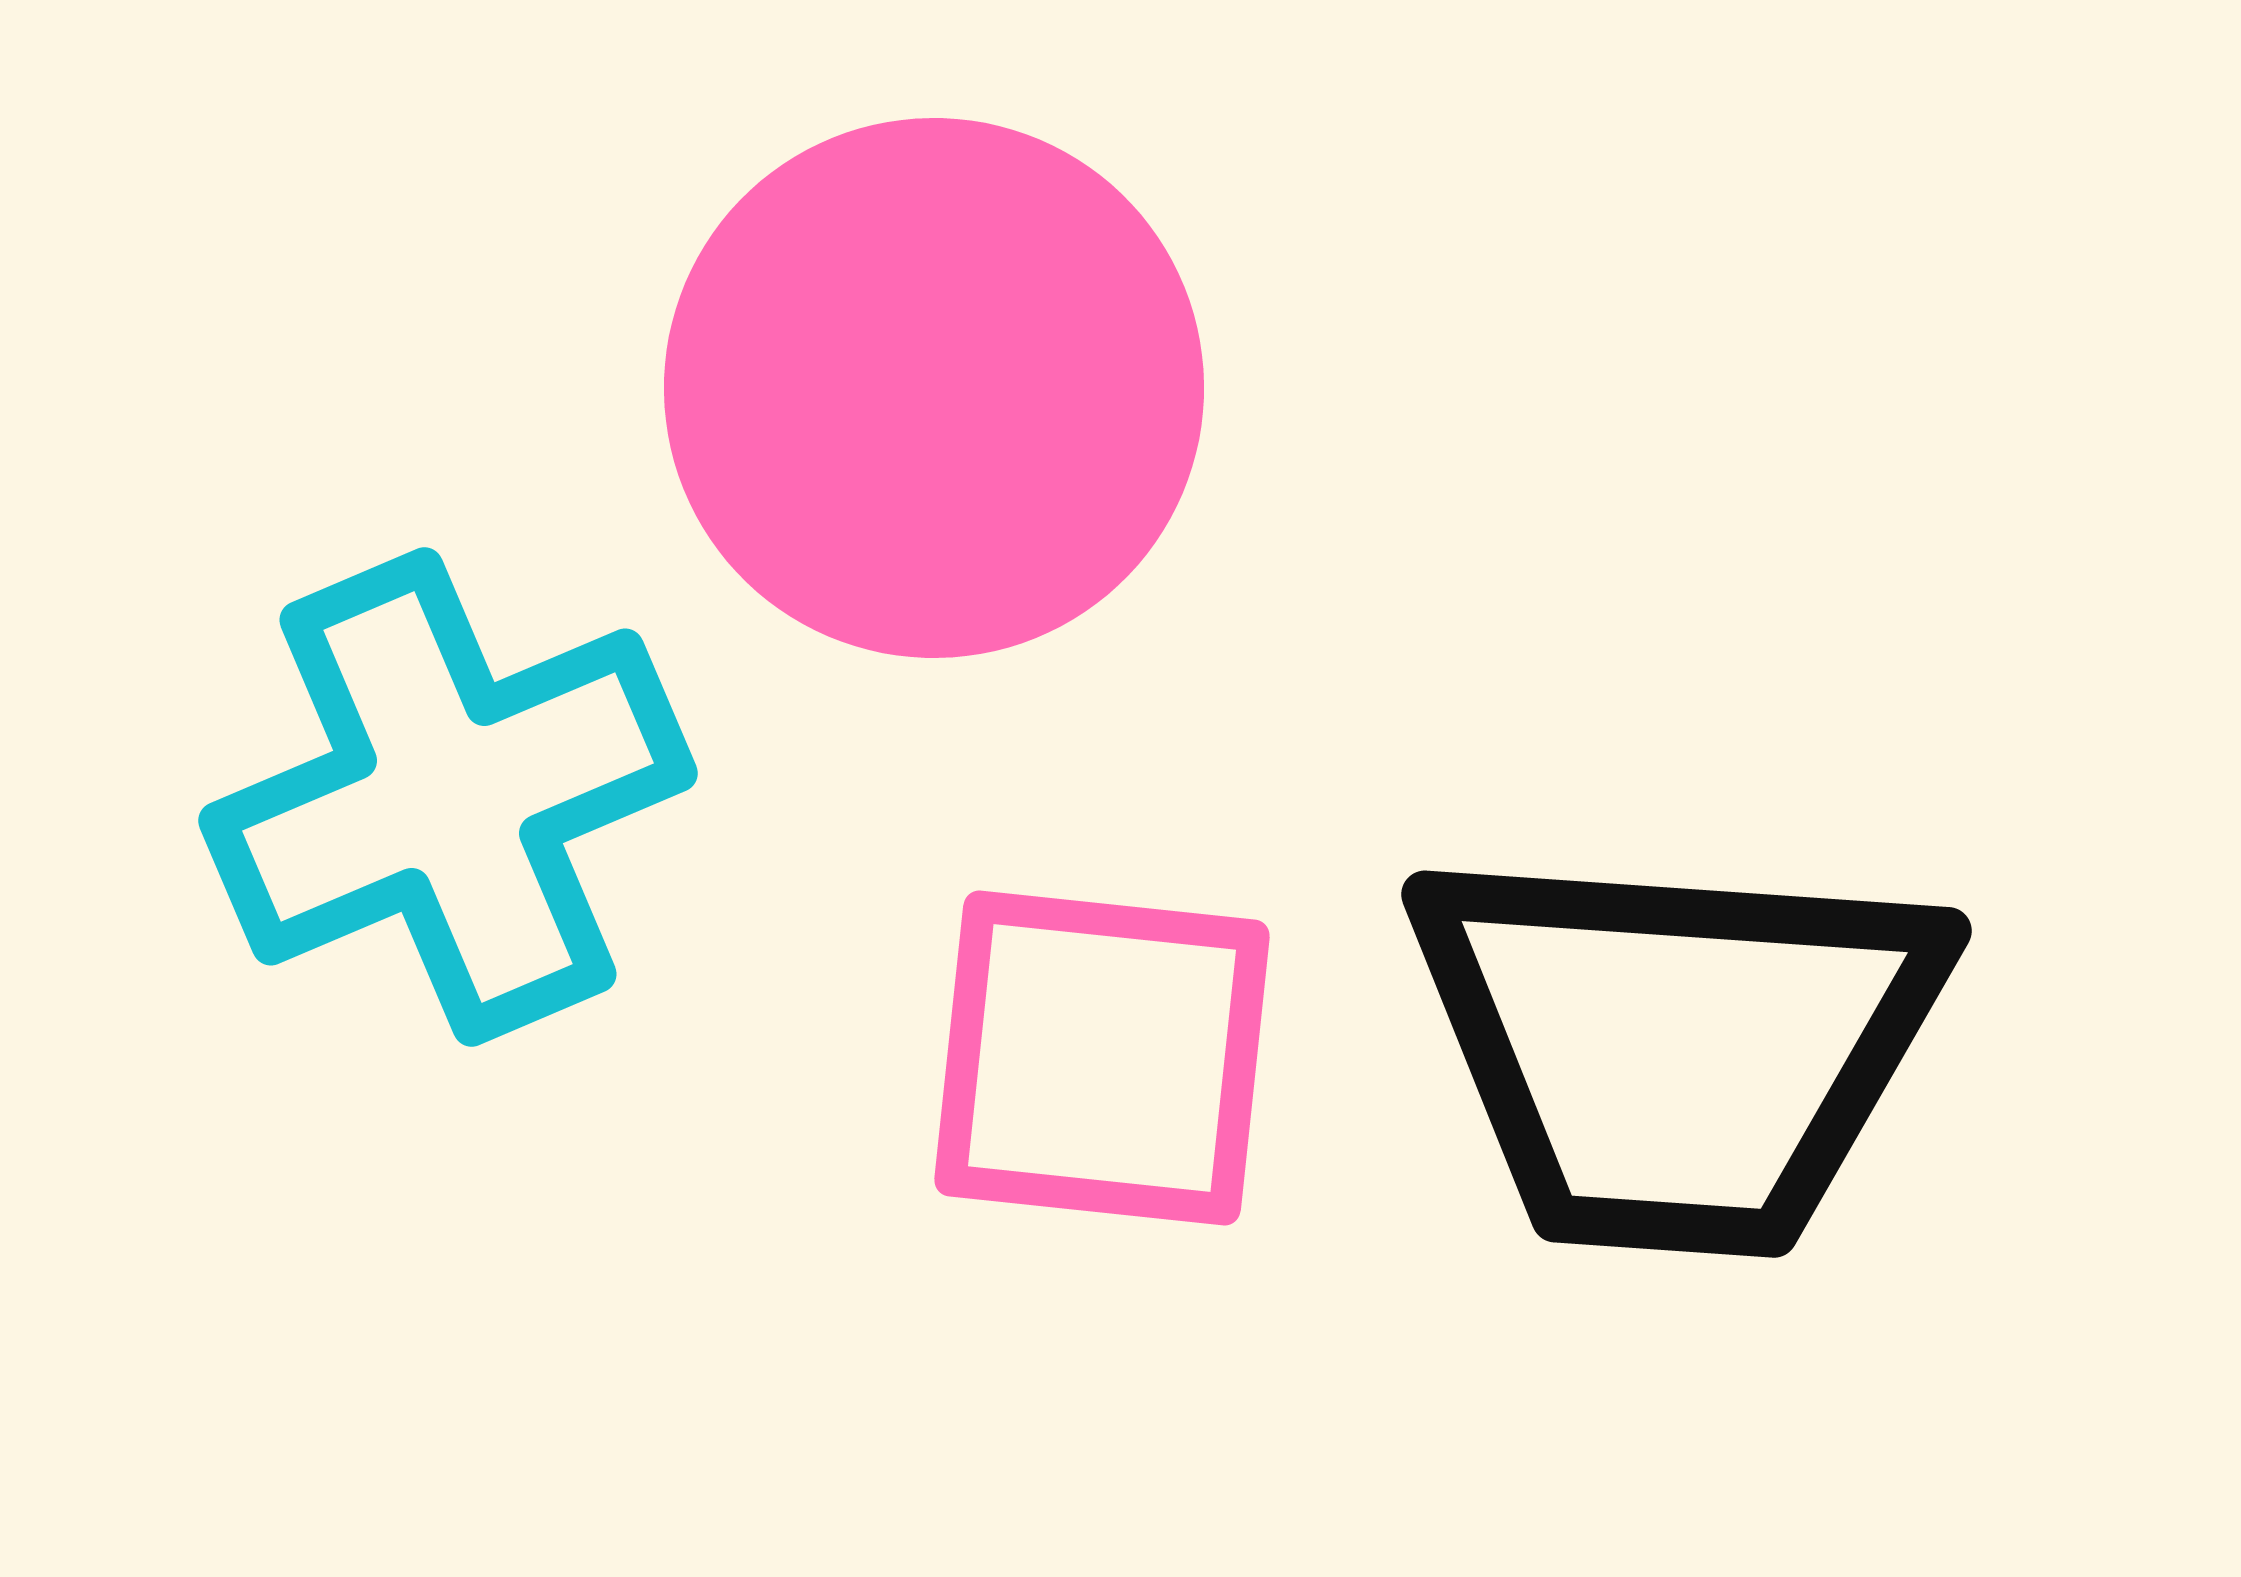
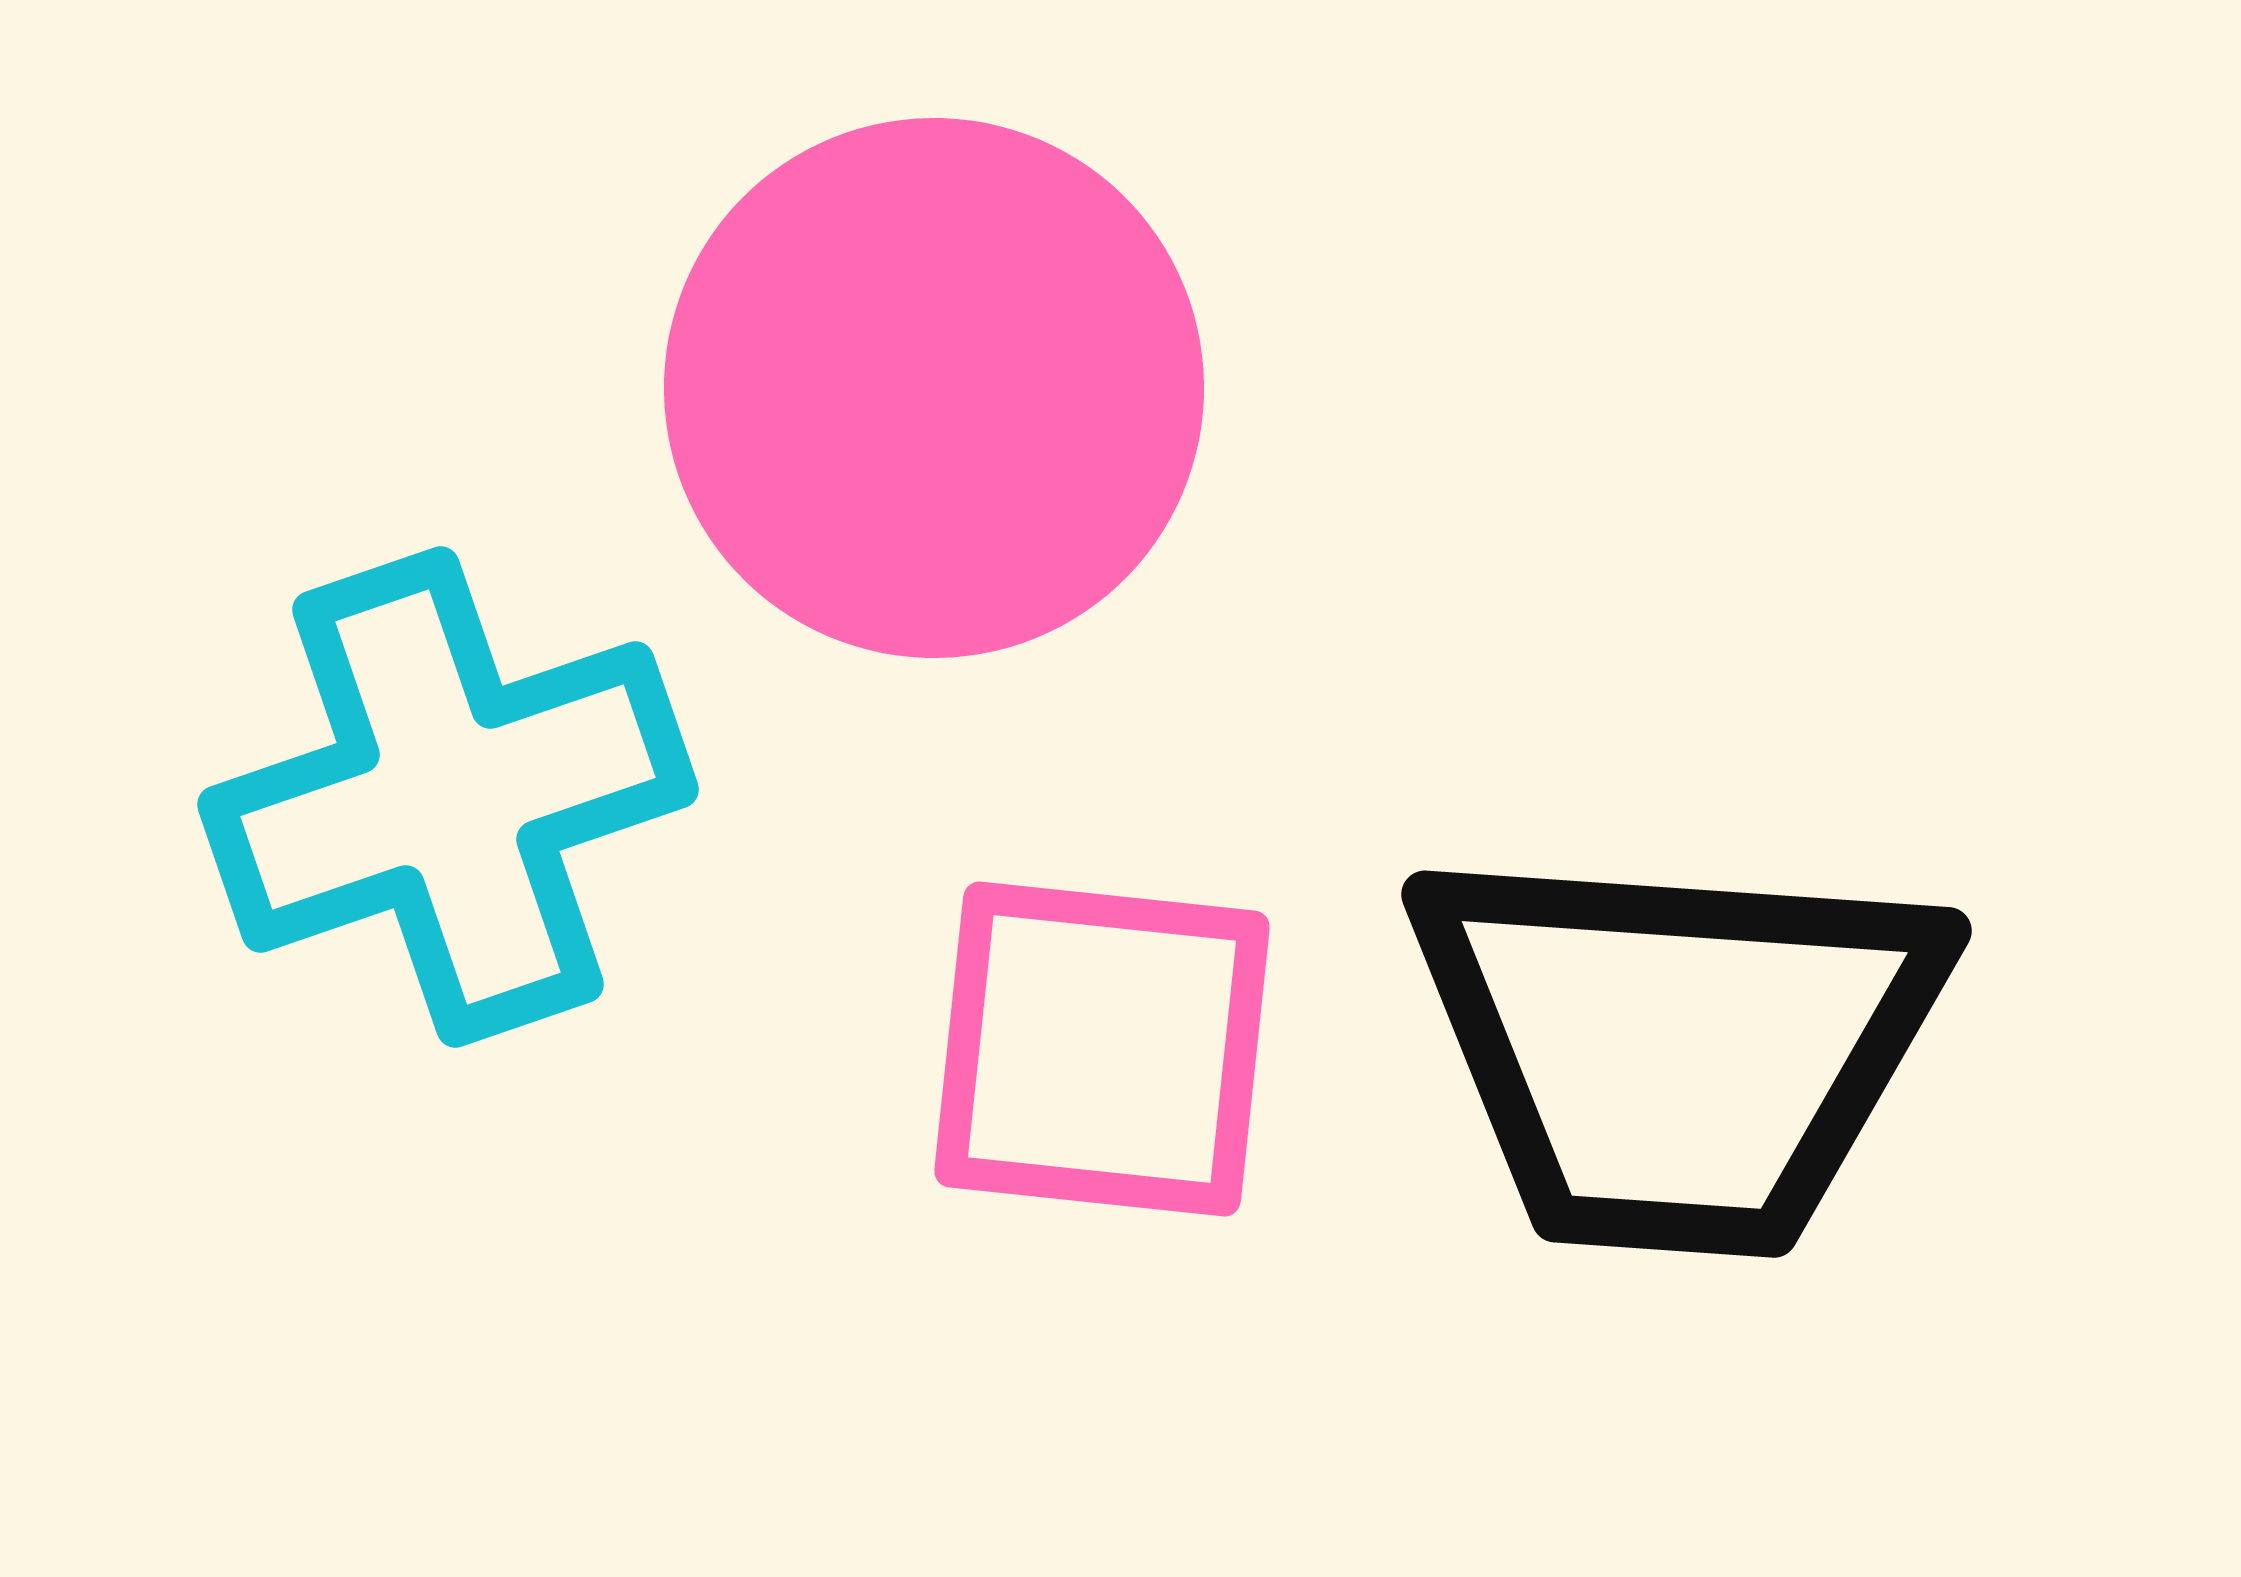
cyan cross: rotated 4 degrees clockwise
pink square: moved 9 px up
